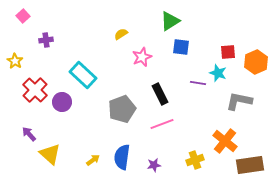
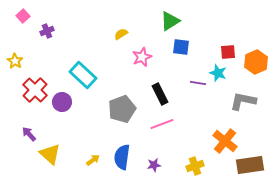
purple cross: moved 1 px right, 9 px up; rotated 16 degrees counterclockwise
gray L-shape: moved 4 px right
yellow cross: moved 6 px down
